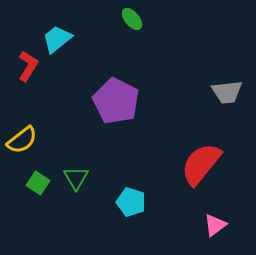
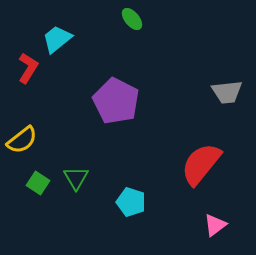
red L-shape: moved 2 px down
